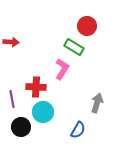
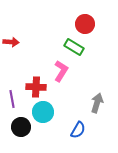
red circle: moved 2 px left, 2 px up
pink L-shape: moved 1 px left, 2 px down
